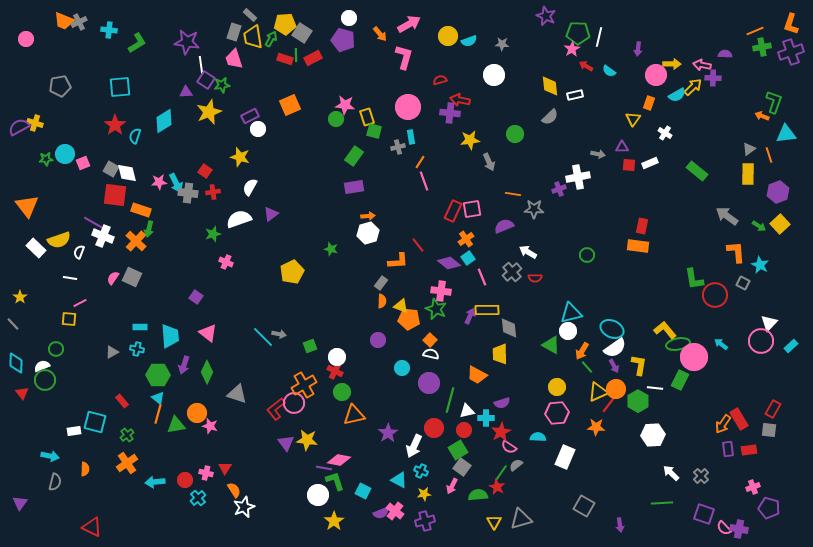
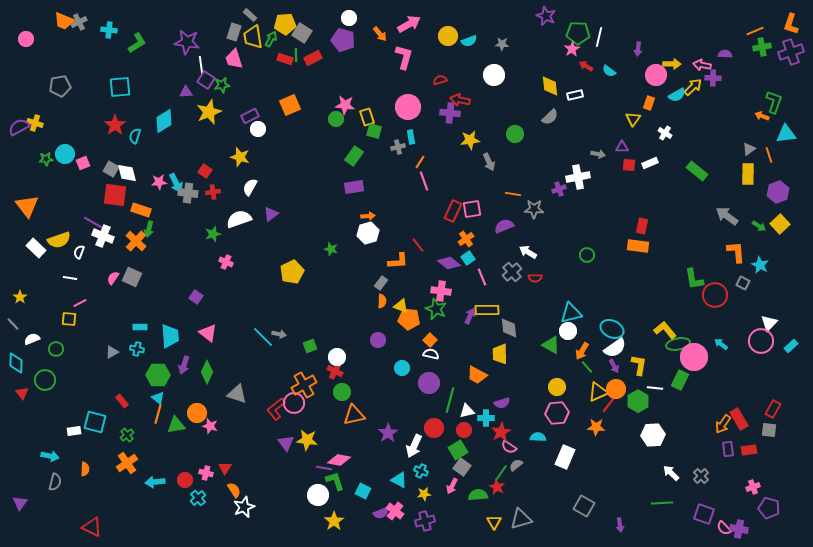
white semicircle at (42, 366): moved 10 px left, 27 px up
